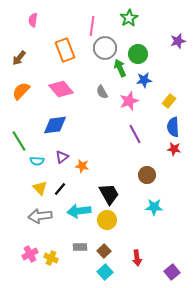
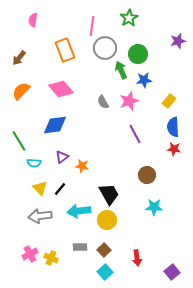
green arrow: moved 1 px right, 2 px down
gray semicircle: moved 1 px right, 10 px down
cyan semicircle: moved 3 px left, 2 px down
brown square: moved 1 px up
